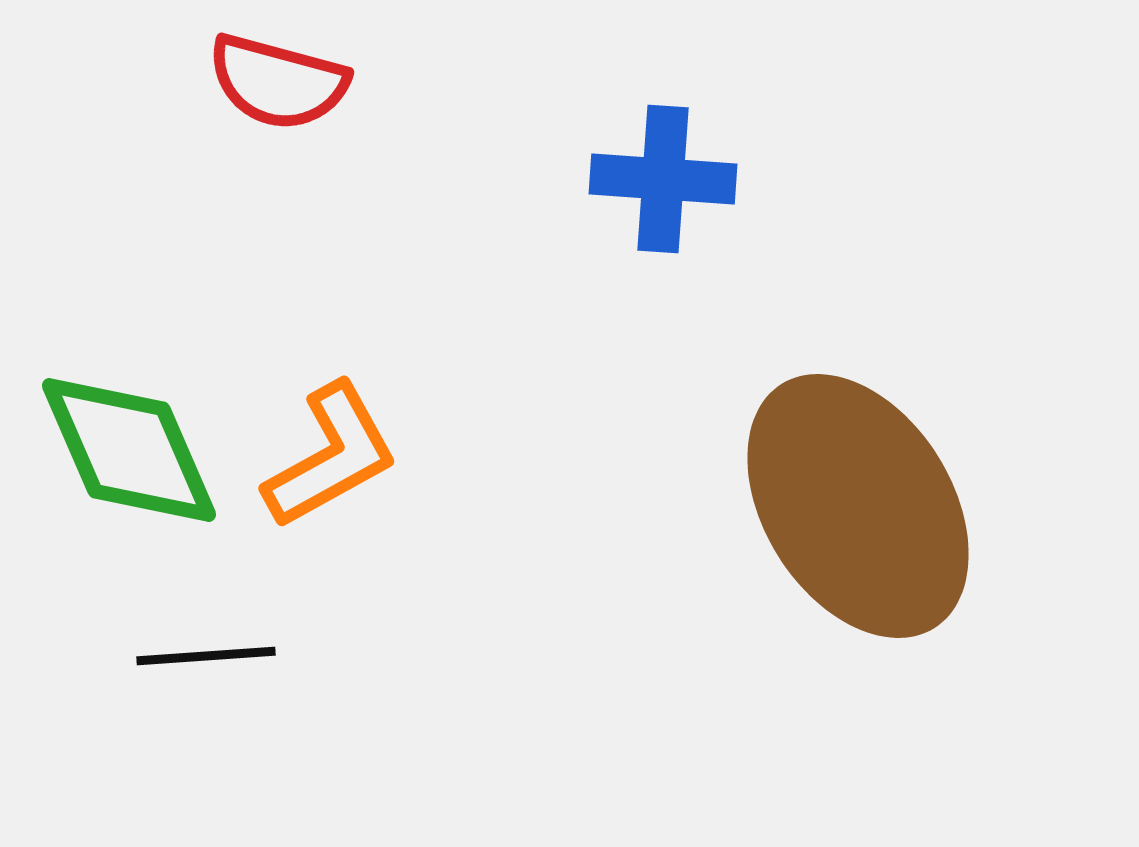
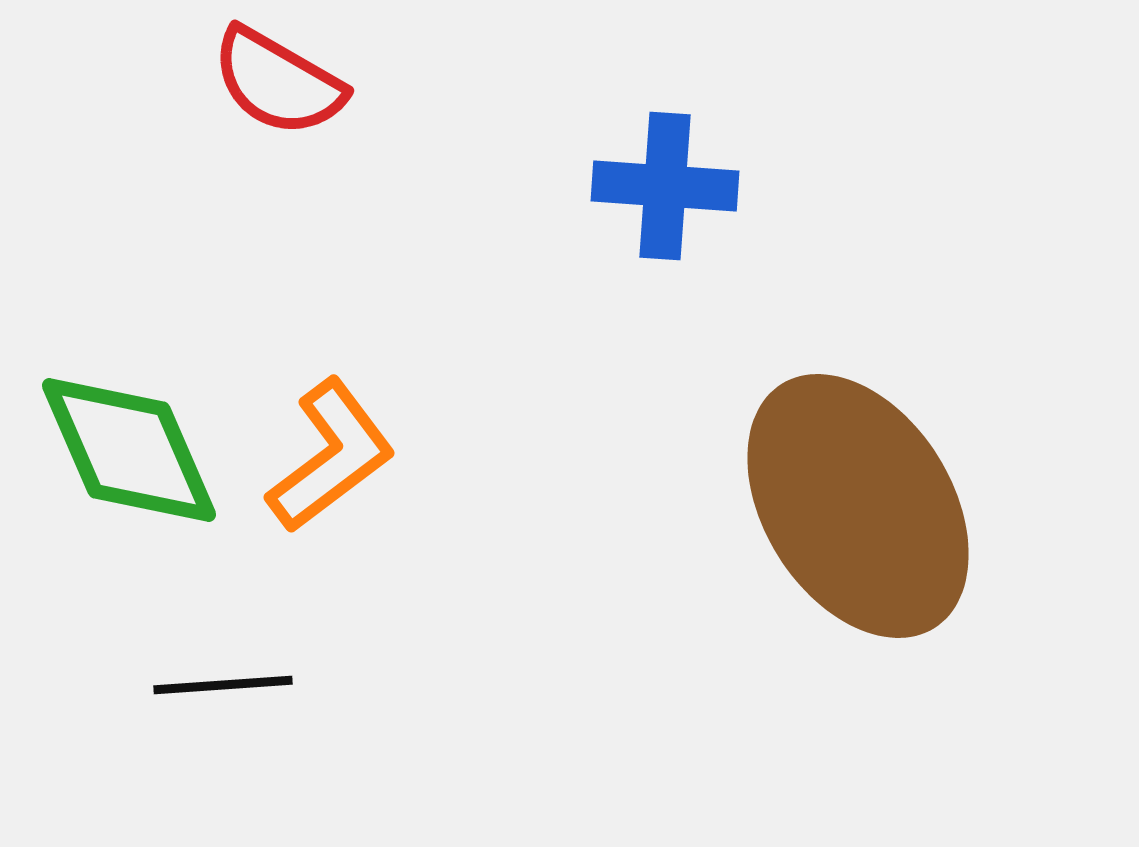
red semicircle: rotated 15 degrees clockwise
blue cross: moved 2 px right, 7 px down
orange L-shape: rotated 8 degrees counterclockwise
black line: moved 17 px right, 29 px down
